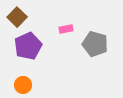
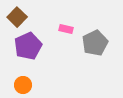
pink rectangle: rotated 24 degrees clockwise
gray pentagon: moved 1 px up; rotated 30 degrees clockwise
